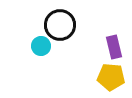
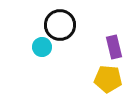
cyan circle: moved 1 px right, 1 px down
yellow pentagon: moved 3 px left, 2 px down
